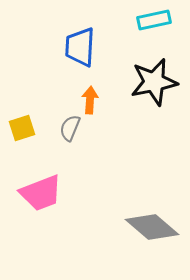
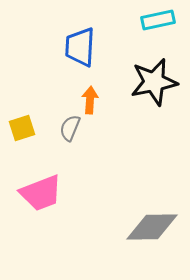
cyan rectangle: moved 4 px right
gray diamond: rotated 42 degrees counterclockwise
